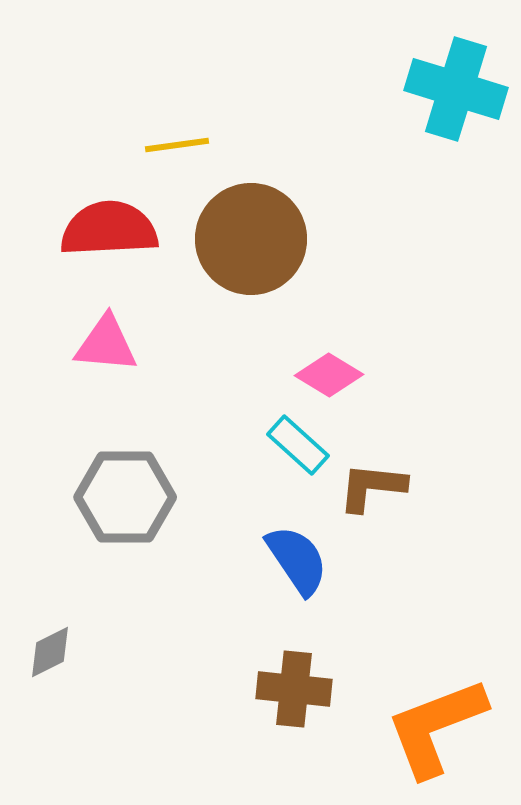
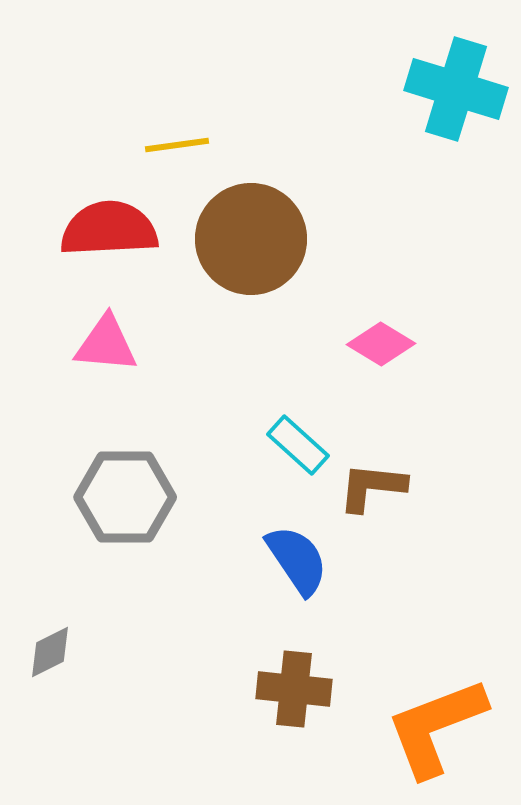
pink diamond: moved 52 px right, 31 px up
